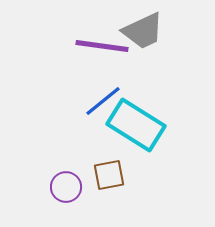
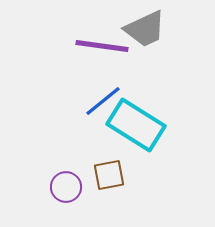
gray trapezoid: moved 2 px right, 2 px up
